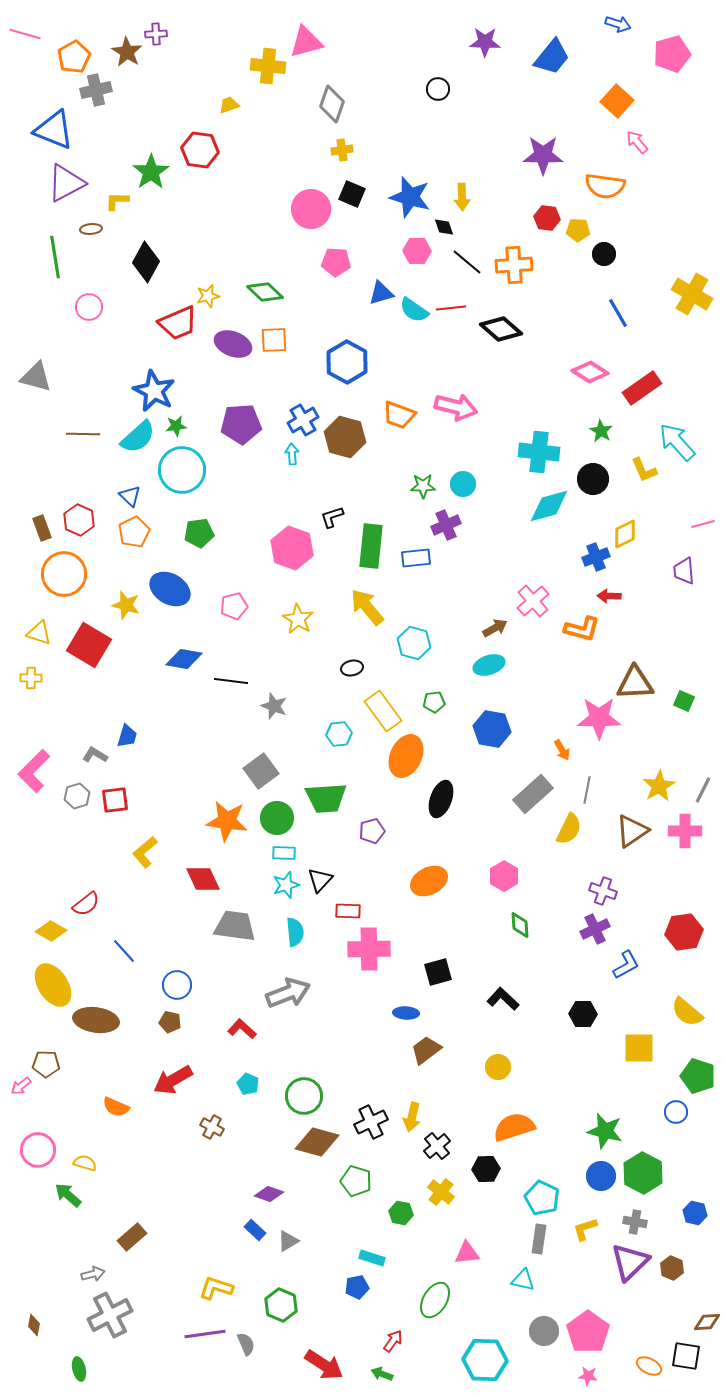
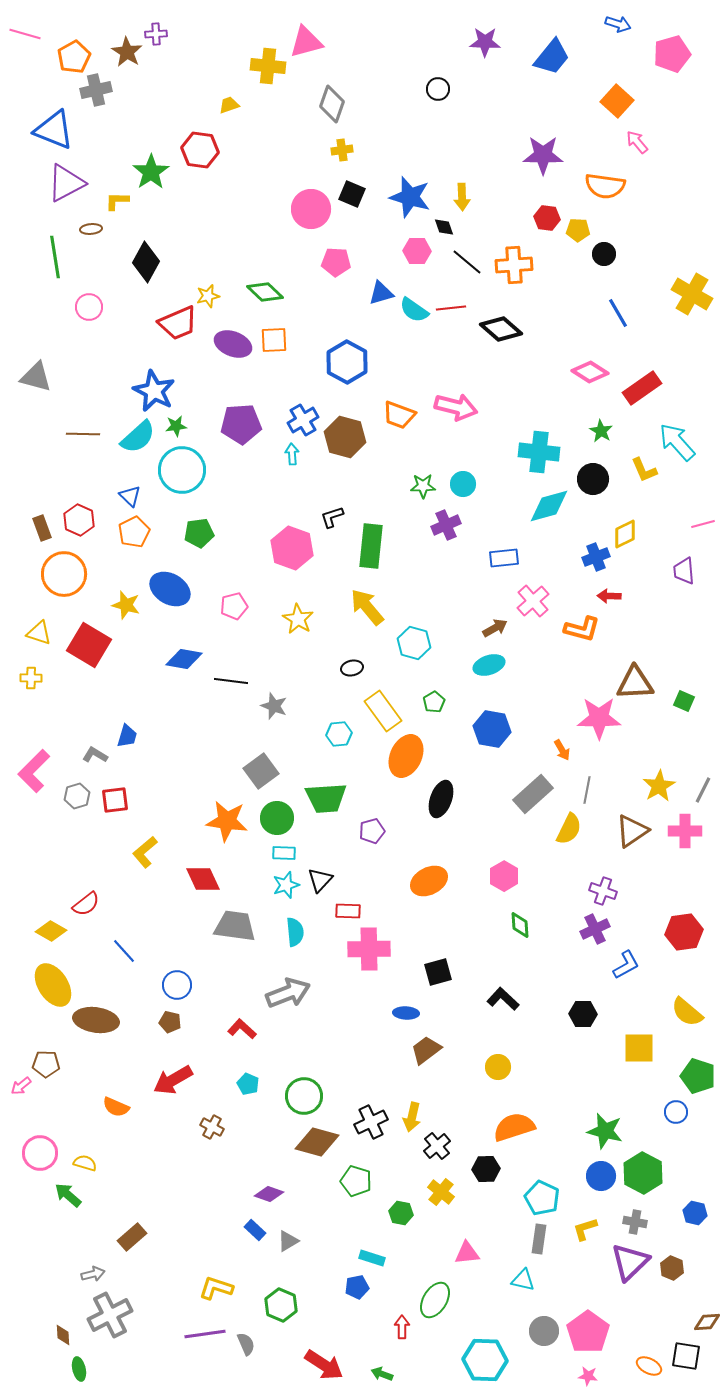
blue rectangle at (416, 558): moved 88 px right
green pentagon at (434, 702): rotated 25 degrees counterclockwise
pink circle at (38, 1150): moved 2 px right, 3 px down
brown diamond at (34, 1325): moved 29 px right, 10 px down; rotated 15 degrees counterclockwise
red arrow at (393, 1341): moved 9 px right, 14 px up; rotated 35 degrees counterclockwise
